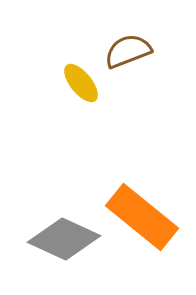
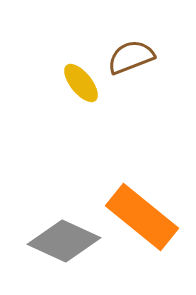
brown semicircle: moved 3 px right, 6 px down
gray diamond: moved 2 px down
